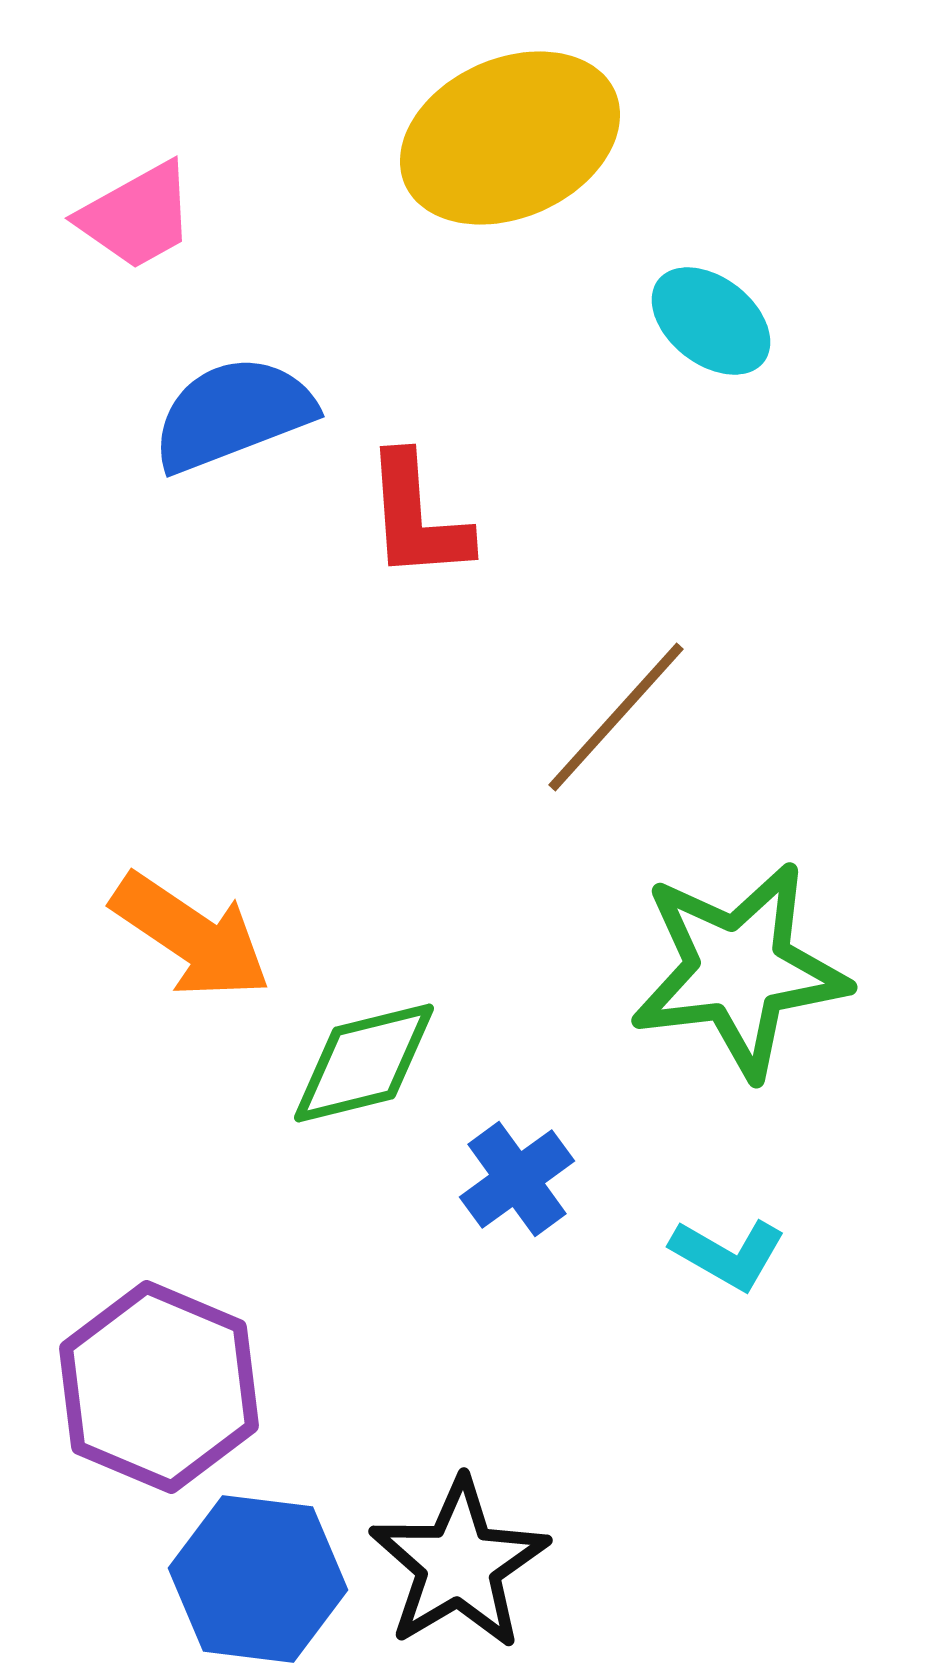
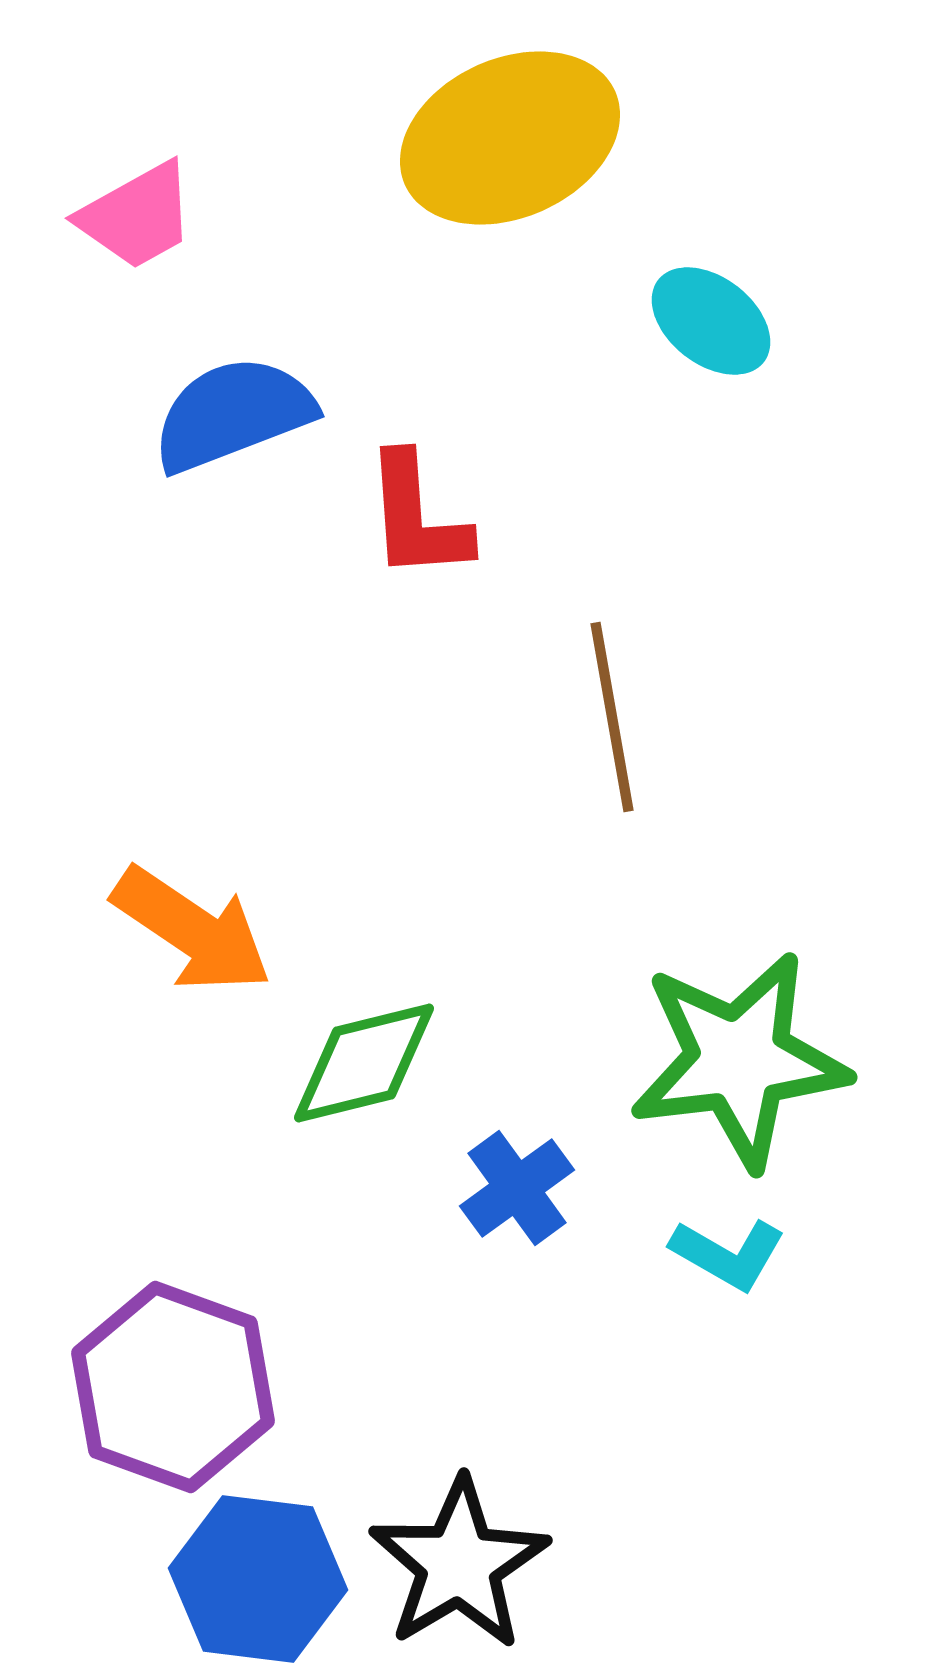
brown line: moved 4 px left; rotated 52 degrees counterclockwise
orange arrow: moved 1 px right, 6 px up
green star: moved 90 px down
blue cross: moved 9 px down
purple hexagon: moved 14 px right; rotated 3 degrees counterclockwise
